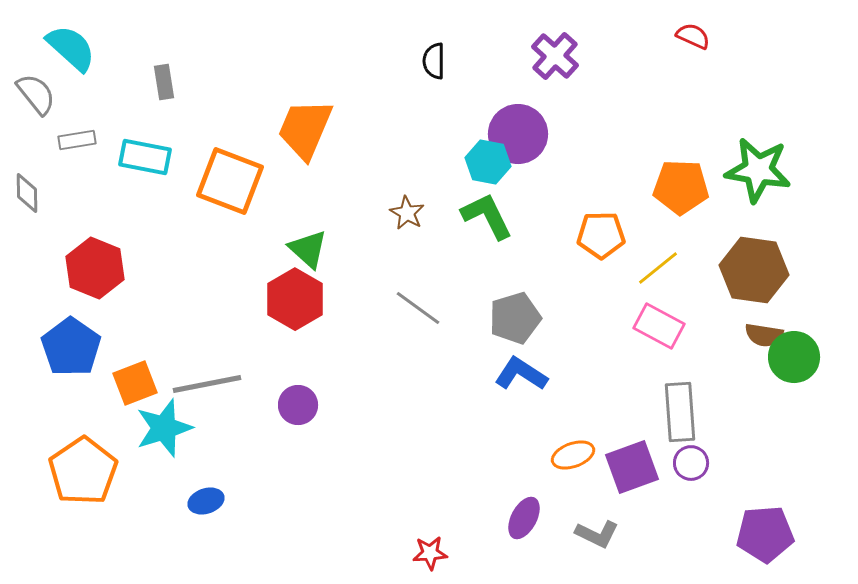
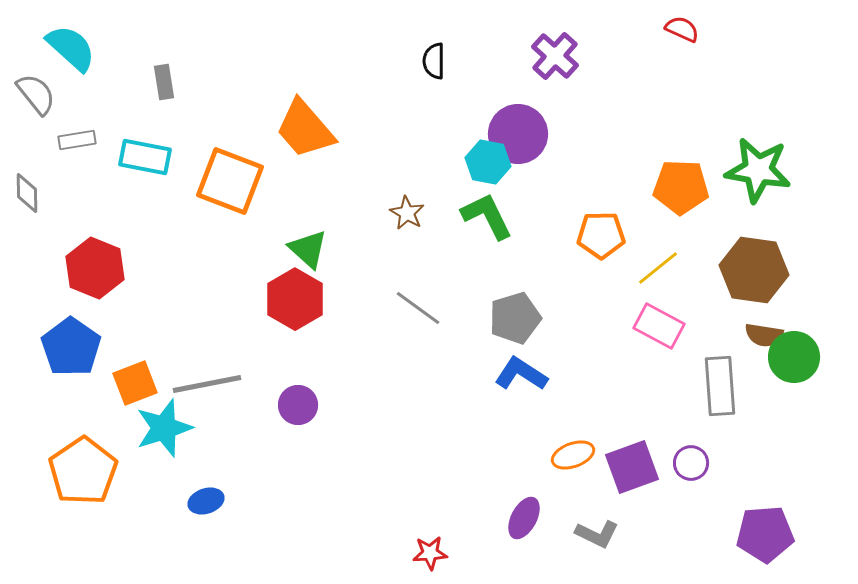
red semicircle at (693, 36): moved 11 px left, 7 px up
orange trapezoid at (305, 129): rotated 64 degrees counterclockwise
gray rectangle at (680, 412): moved 40 px right, 26 px up
